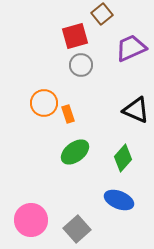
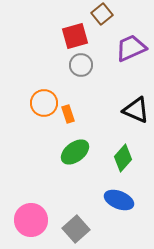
gray square: moved 1 px left
